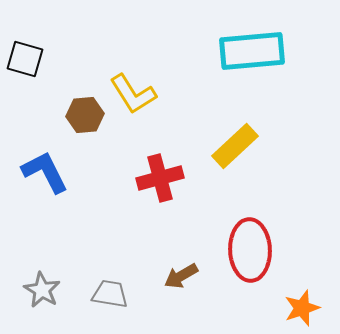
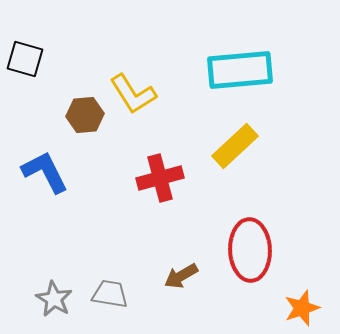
cyan rectangle: moved 12 px left, 19 px down
gray star: moved 12 px right, 9 px down
